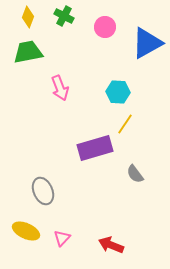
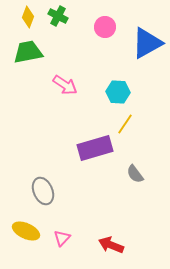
green cross: moved 6 px left
pink arrow: moved 5 px right, 3 px up; rotated 35 degrees counterclockwise
